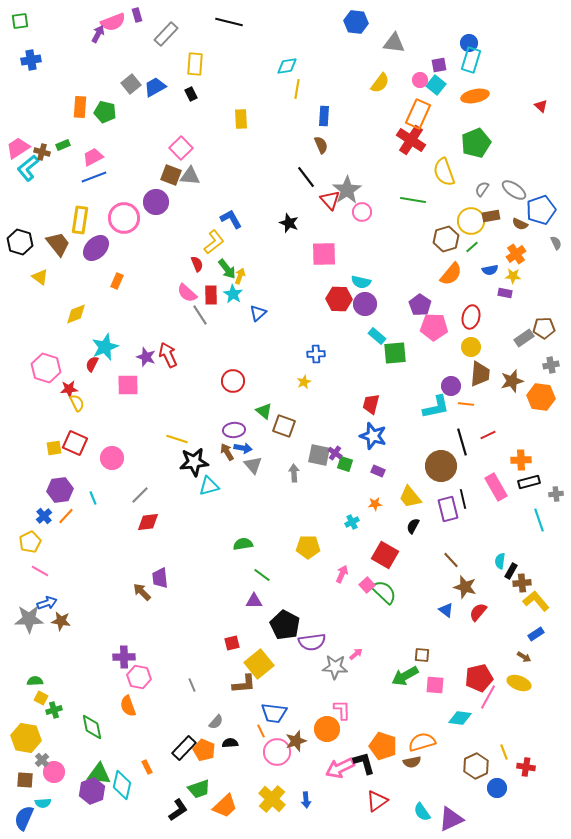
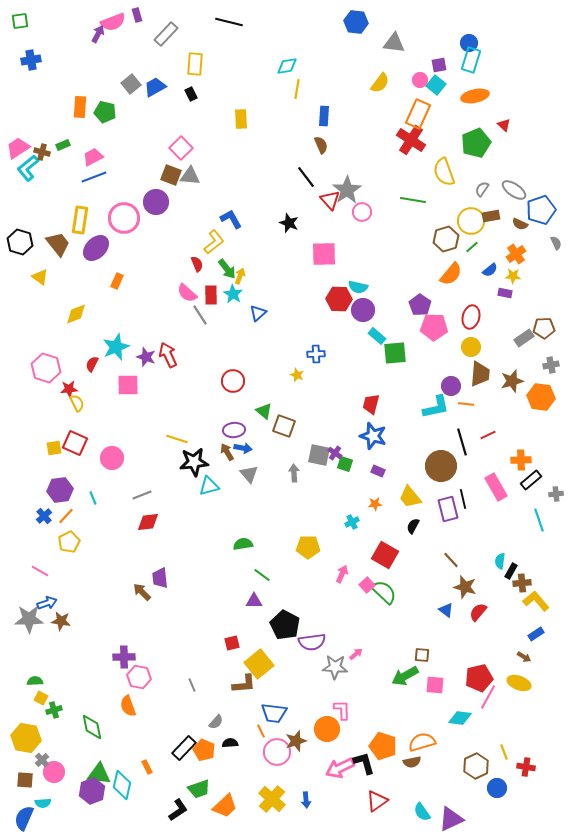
red triangle at (541, 106): moved 37 px left, 19 px down
blue semicircle at (490, 270): rotated 28 degrees counterclockwise
cyan semicircle at (361, 282): moved 3 px left, 5 px down
purple circle at (365, 304): moved 2 px left, 6 px down
cyan star at (105, 347): moved 11 px right
yellow star at (304, 382): moved 7 px left, 7 px up; rotated 24 degrees counterclockwise
gray triangle at (253, 465): moved 4 px left, 9 px down
black rectangle at (529, 482): moved 2 px right, 2 px up; rotated 25 degrees counterclockwise
gray line at (140, 495): moved 2 px right; rotated 24 degrees clockwise
yellow pentagon at (30, 542): moved 39 px right
